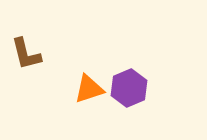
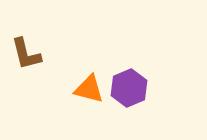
orange triangle: rotated 32 degrees clockwise
